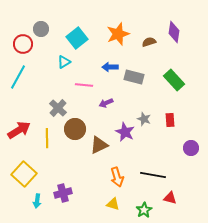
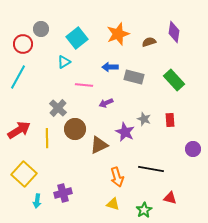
purple circle: moved 2 px right, 1 px down
black line: moved 2 px left, 6 px up
